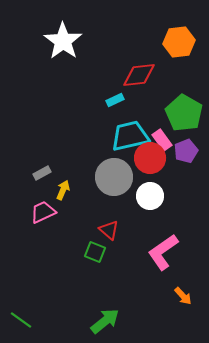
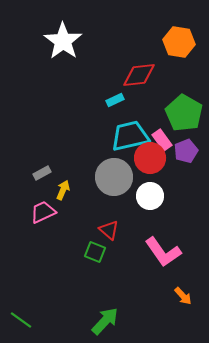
orange hexagon: rotated 16 degrees clockwise
pink L-shape: rotated 90 degrees counterclockwise
green arrow: rotated 8 degrees counterclockwise
